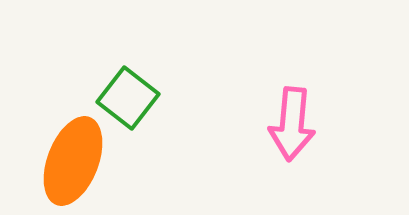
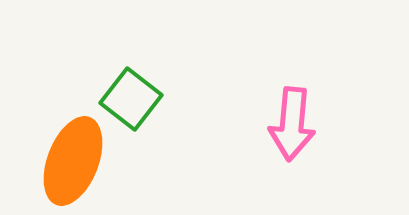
green square: moved 3 px right, 1 px down
